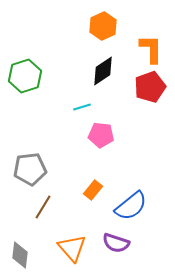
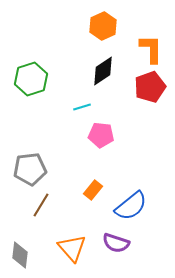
green hexagon: moved 6 px right, 3 px down
brown line: moved 2 px left, 2 px up
